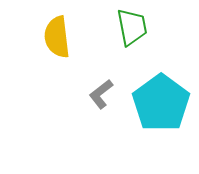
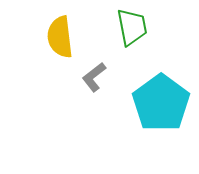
yellow semicircle: moved 3 px right
gray L-shape: moved 7 px left, 17 px up
